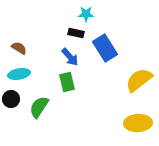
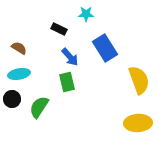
black rectangle: moved 17 px left, 4 px up; rotated 14 degrees clockwise
yellow semicircle: rotated 108 degrees clockwise
black circle: moved 1 px right
